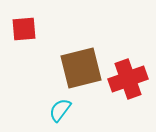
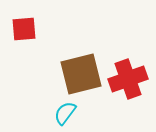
brown square: moved 6 px down
cyan semicircle: moved 5 px right, 3 px down
